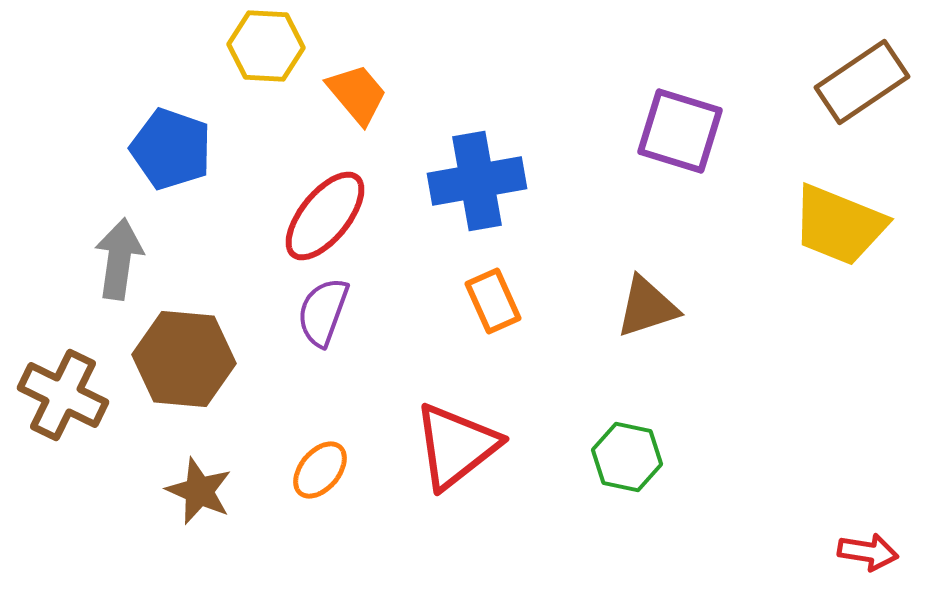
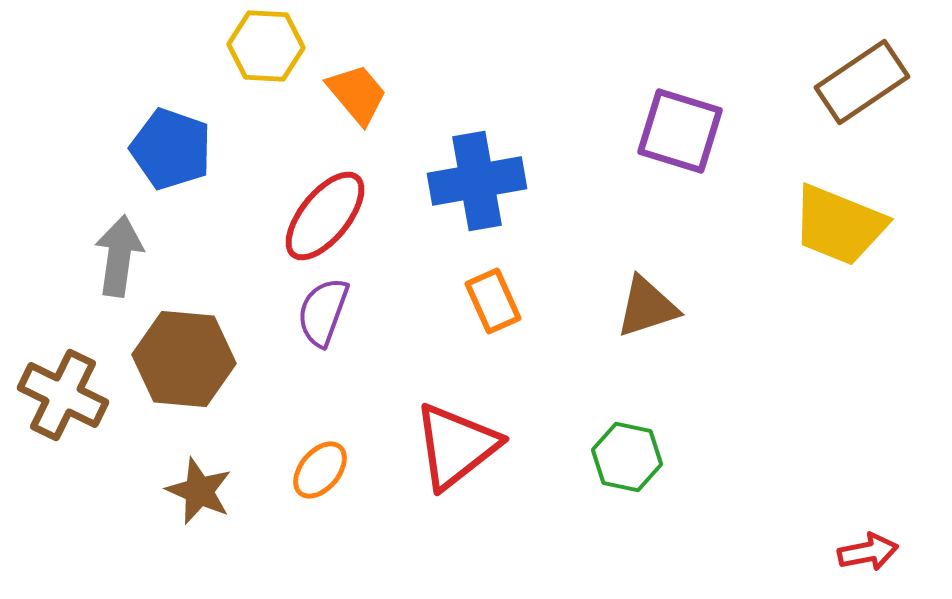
gray arrow: moved 3 px up
red arrow: rotated 20 degrees counterclockwise
